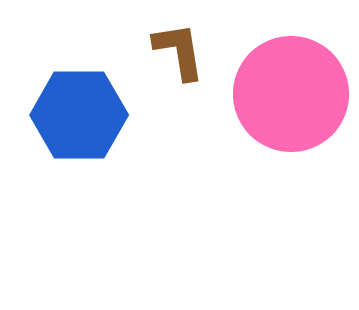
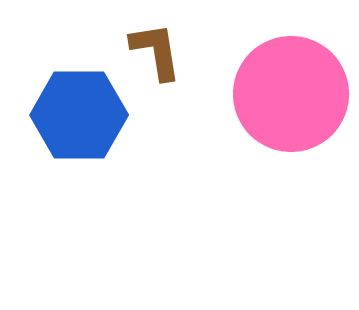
brown L-shape: moved 23 px left
